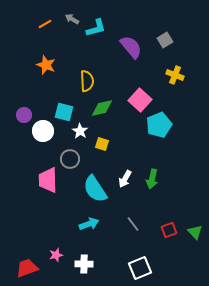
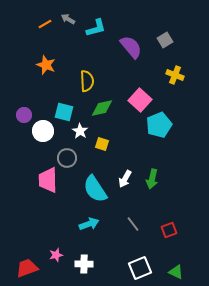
gray arrow: moved 4 px left
gray circle: moved 3 px left, 1 px up
green triangle: moved 19 px left, 40 px down; rotated 21 degrees counterclockwise
